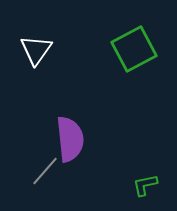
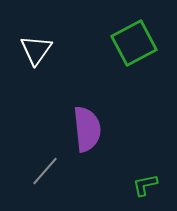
green square: moved 6 px up
purple semicircle: moved 17 px right, 10 px up
